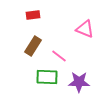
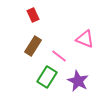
red rectangle: rotated 72 degrees clockwise
pink triangle: moved 10 px down
green rectangle: rotated 60 degrees counterclockwise
purple star: moved 1 px left, 1 px up; rotated 25 degrees clockwise
